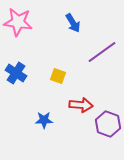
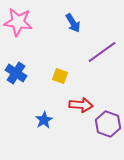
yellow square: moved 2 px right
blue star: rotated 30 degrees counterclockwise
